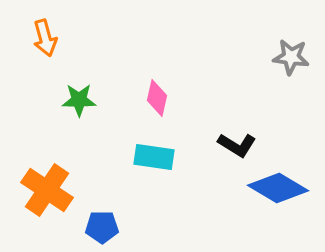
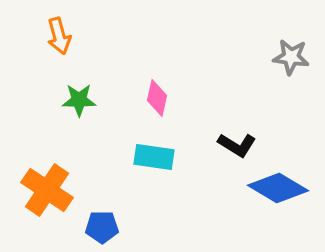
orange arrow: moved 14 px right, 2 px up
